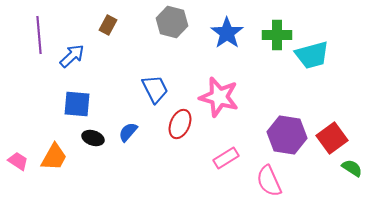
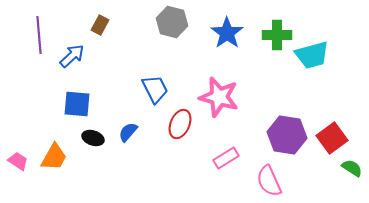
brown rectangle: moved 8 px left
